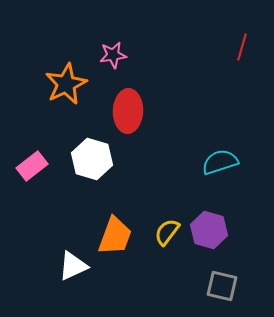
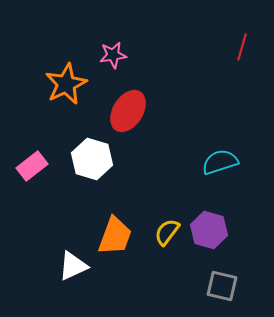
red ellipse: rotated 30 degrees clockwise
